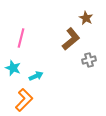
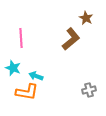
pink line: rotated 18 degrees counterclockwise
gray cross: moved 30 px down
cyan arrow: rotated 136 degrees counterclockwise
orange L-shape: moved 3 px right, 8 px up; rotated 55 degrees clockwise
